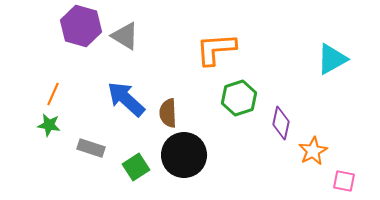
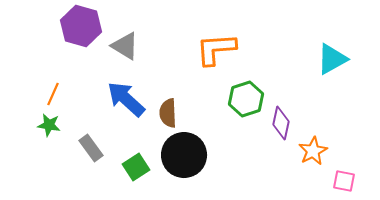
gray triangle: moved 10 px down
green hexagon: moved 7 px right, 1 px down
gray rectangle: rotated 36 degrees clockwise
